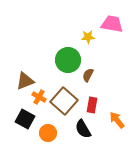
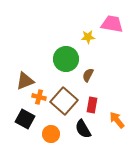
green circle: moved 2 px left, 1 px up
orange cross: rotated 16 degrees counterclockwise
orange circle: moved 3 px right, 1 px down
